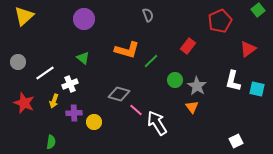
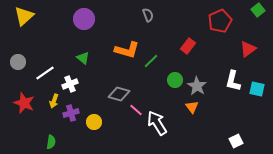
purple cross: moved 3 px left; rotated 14 degrees counterclockwise
